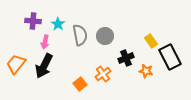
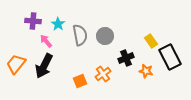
pink arrow: moved 1 px right, 1 px up; rotated 128 degrees clockwise
orange square: moved 3 px up; rotated 16 degrees clockwise
